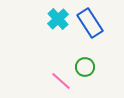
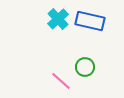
blue rectangle: moved 2 px up; rotated 44 degrees counterclockwise
